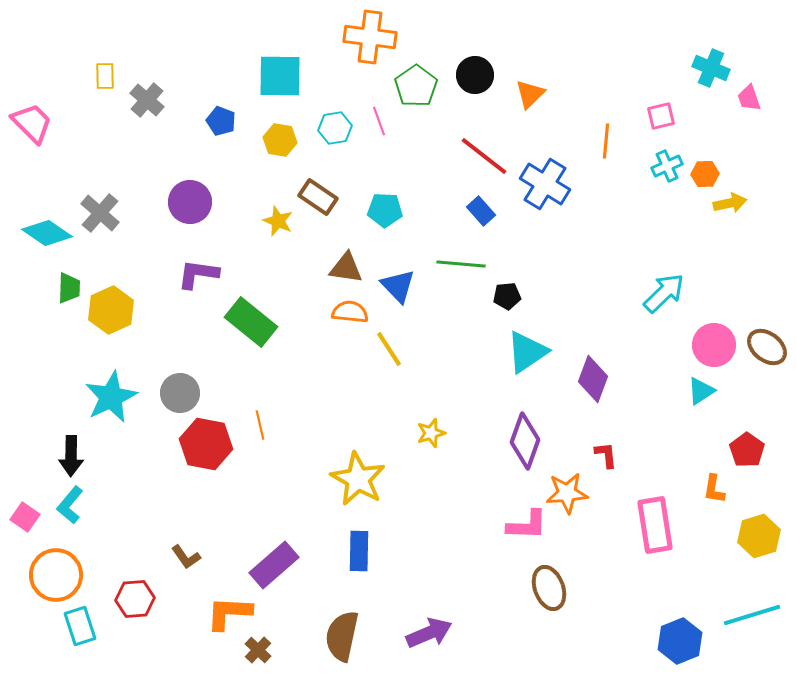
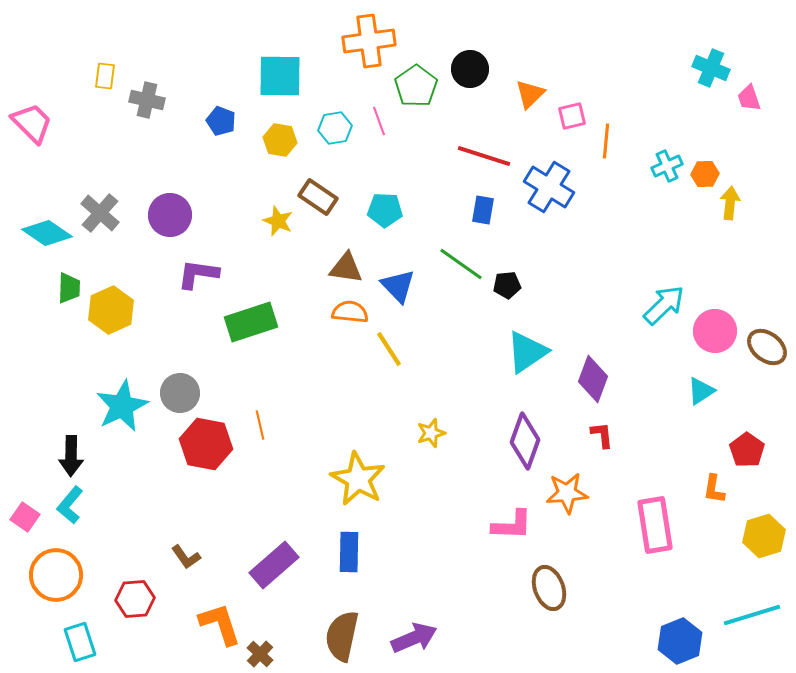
orange cross at (370, 37): moved 1 px left, 4 px down; rotated 15 degrees counterclockwise
black circle at (475, 75): moved 5 px left, 6 px up
yellow rectangle at (105, 76): rotated 8 degrees clockwise
gray cross at (147, 100): rotated 28 degrees counterclockwise
pink square at (661, 116): moved 89 px left
red line at (484, 156): rotated 20 degrees counterclockwise
blue cross at (545, 184): moved 4 px right, 3 px down
purple circle at (190, 202): moved 20 px left, 13 px down
yellow arrow at (730, 203): rotated 72 degrees counterclockwise
blue rectangle at (481, 211): moved 2 px right, 1 px up; rotated 52 degrees clockwise
green line at (461, 264): rotated 30 degrees clockwise
cyan arrow at (664, 293): moved 12 px down
black pentagon at (507, 296): moved 11 px up
green rectangle at (251, 322): rotated 57 degrees counterclockwise
pink circle at (714, 345): moved 1 px right, 14 px up
cyan star at (111, 397): moved 11 px right, 9 px down
red L-shape at (606, 455): moved 4 px left, 20 px up
pink L-shape at (527, 525): moved 15 px left
yellow hexagon at (759, 536): moved 5 px right
blue rectangle at (359, 551): moved 10 px left, 1 px down
orange L-shape at (229, 613): moved 9 px left, 11 px down; rotated 69 degrees clockwise
cyan rectangle at (80, 626): moved 16 px down
purple arrow at (429, 633): moved 15 px left, 5 px down
brown cross at (258, 650): moved 2 px right, 4 px down
